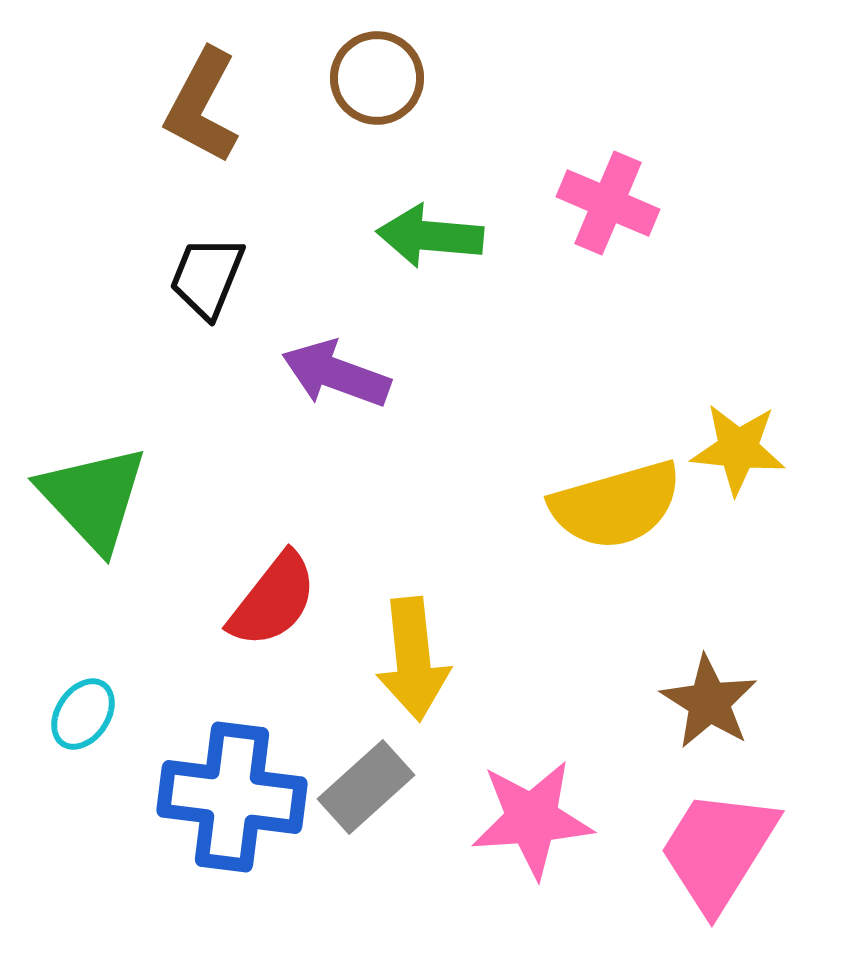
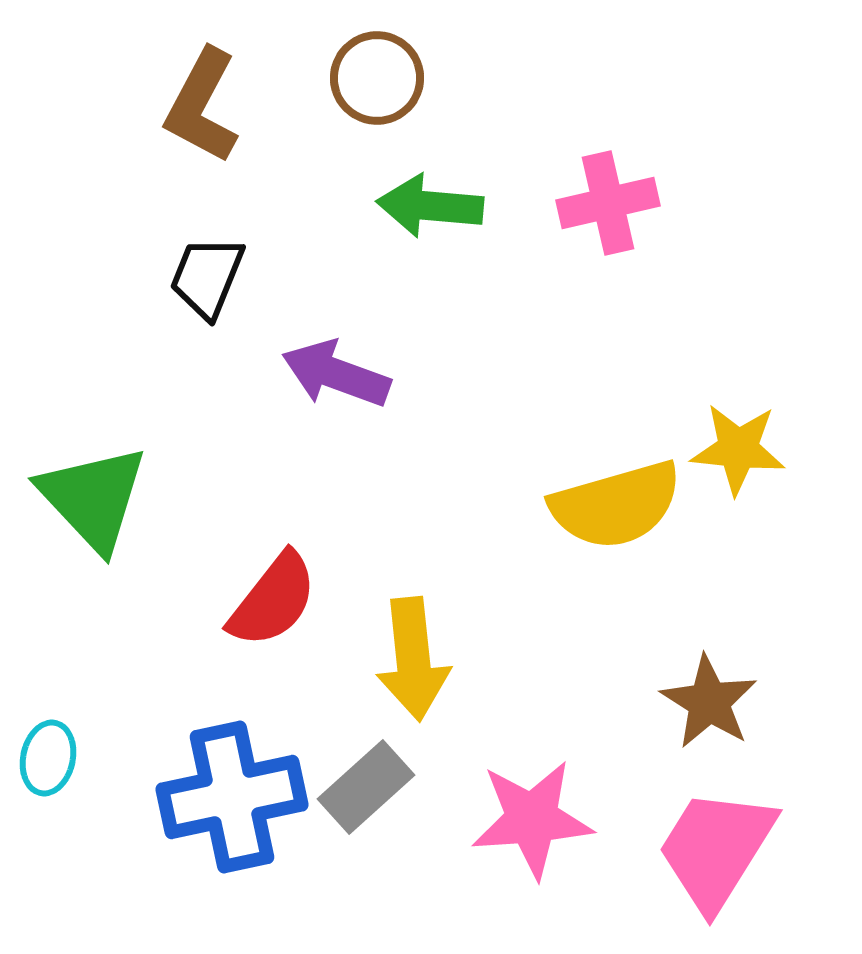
pink cross: rotated 36 degrees counterclockwise
green arrow: moved 30 px up
cyan ellipse: moved 35 px left, 44 px down; rotated 22 degrees counterclockwise
blue cross: rotated 19 degrees counterclockwise
pink trapezoid: moved 2 px left, 1 px up
